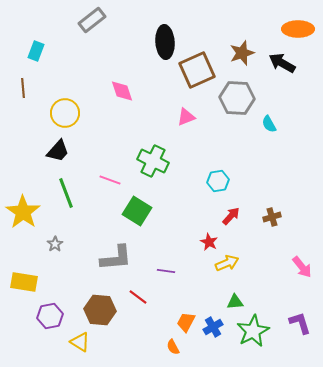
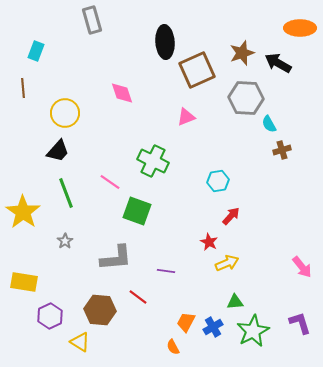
gray rectangle: rotated 68 degrees counterclockwise
orange ellipse: moved 2 px right, 1 px up
black arrow: moved 4 px left
pink diamond: moved 2 px down
gray hexagon: moved 9 px right
pink line: moved 2 px down; rotated 15 degrees clockwise
green square: rotated 12 degrees counterclockwise
brown cross: moved 10 px right, 67 px up
gray star: moved 10 px right, 3 px up
purple hexagon: rotated 15 degrees counterclockwise
